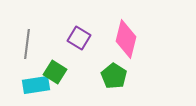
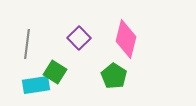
purple square: rotated 15 degrees clockwise
